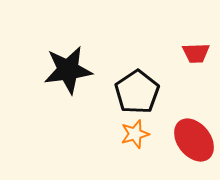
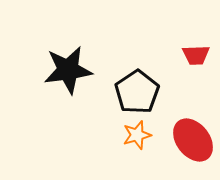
red trapezoid: moved 2 px down
orange star: moved 2 px right, 1 px down
red ellipse: moved 1 px left
